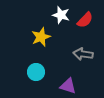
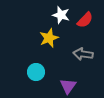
yellow star: moved 8 px right, 1 px down
purple triangle: rotated 48 degrees clockwise
